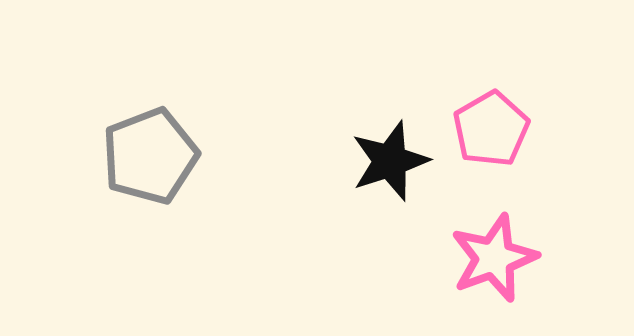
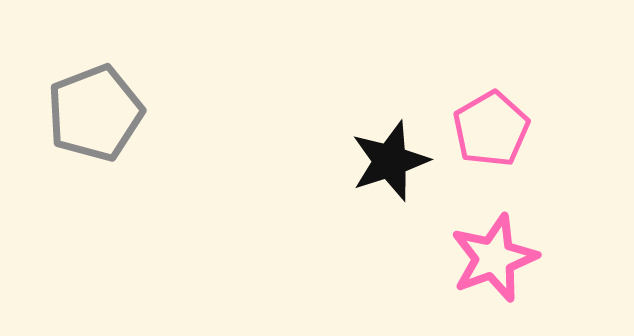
gray pentagon: moved 55 px left, 43 px up
